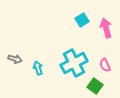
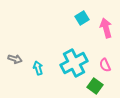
cyan square: moved 2 px up
